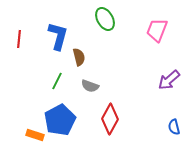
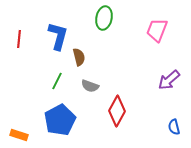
green ellipse: moved 1 px left, 1 px up; rotated 40 degrees clockwise
red diamond: moved 7 px right, 8 px up
orange rectangle: moved 16 px left
